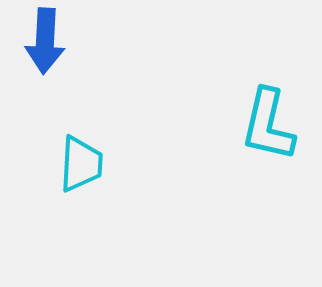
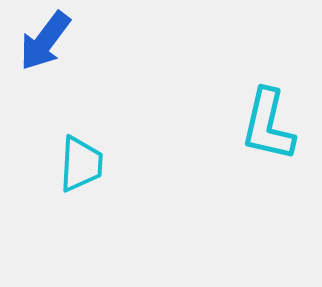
blue arrow: rotated 34 degrees clockwise
